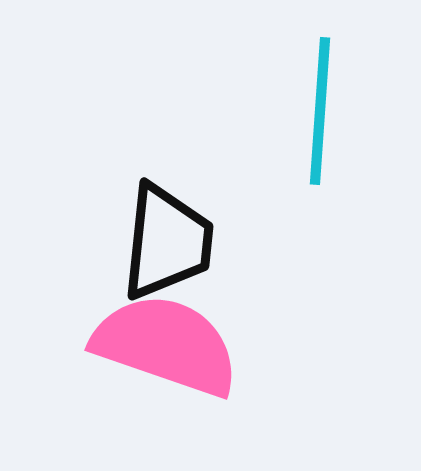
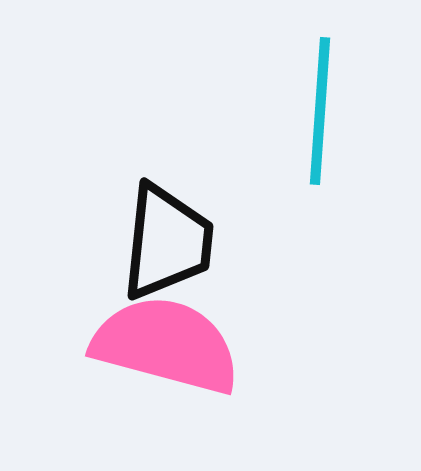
pink semicircle: rotated 4 degrees counterclockwise
